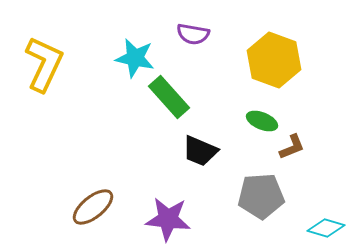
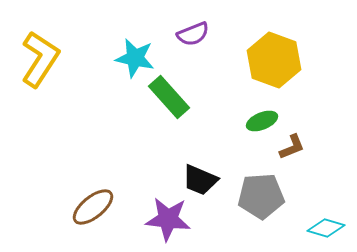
purple semicircle: rotated 32 degrees counterclockwise
yellow L-shape: moved 4 px left, 5 px up; rotated 8 degrees clockwise
green ellipse: rotated 44 degrees counterclockwise
black trapezoid: moved 29 px down
